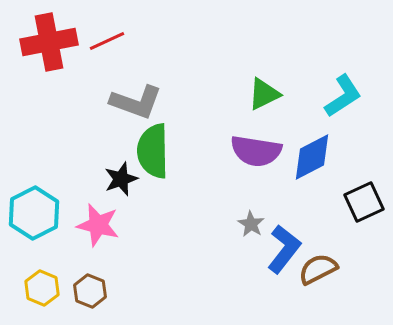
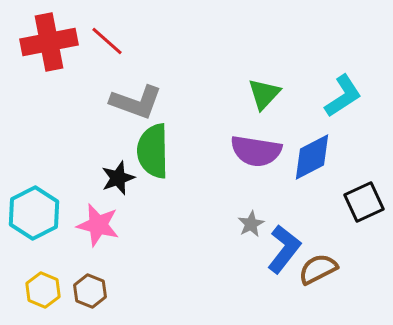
red line: rotated 66 degrees clockwise
green triangle: rotated 21 degrees counterclockwise
black star: moved 3 px left, 1 px up
gray star: rotated 12 degrees clockwise
yellow hexagon: moved 1 px right, 2 px down
